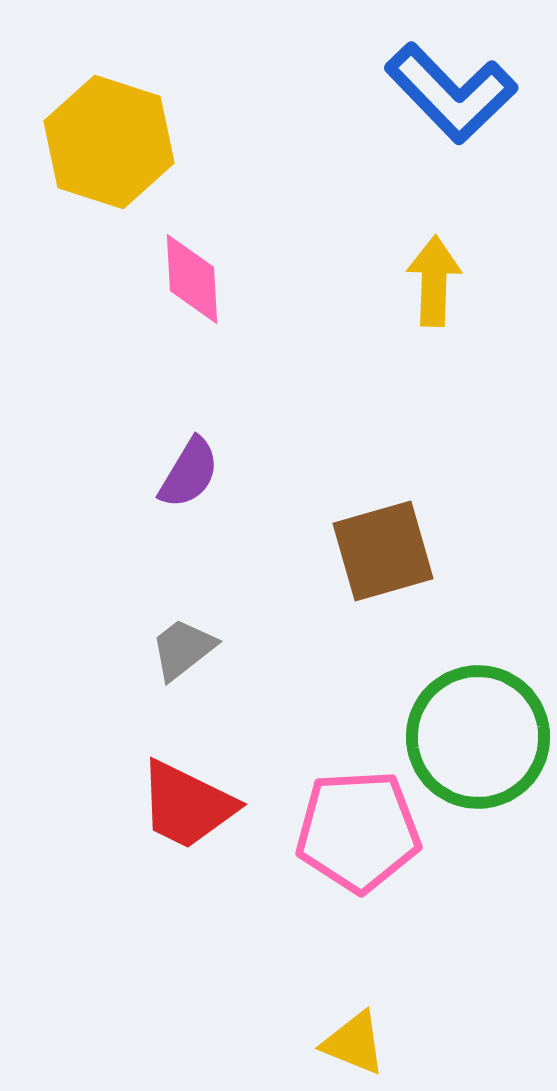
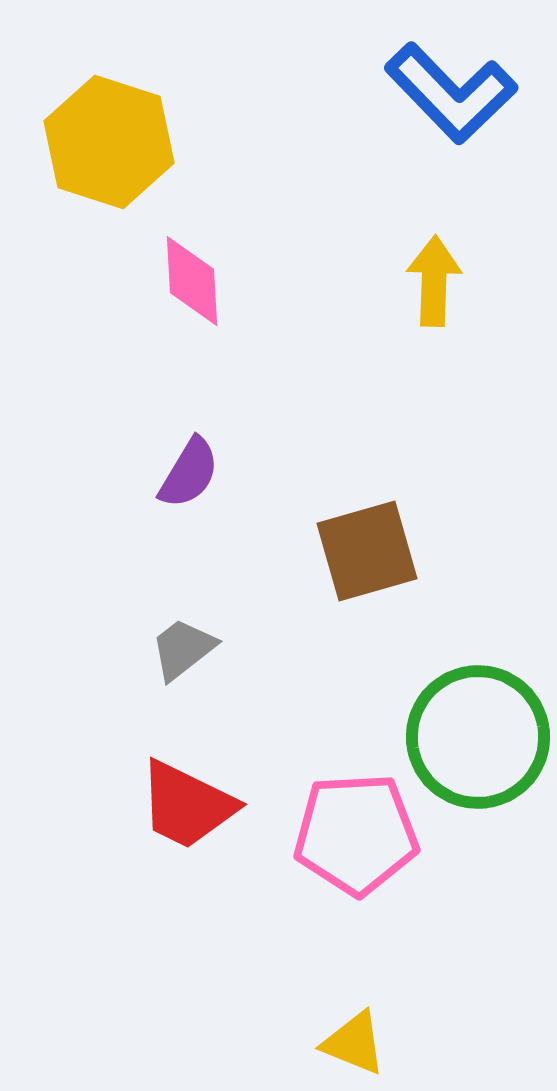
pink diamond: moved 2 px down
brown square: moved 16 px left
pink pentagon: moved 2 px left, 3 px down
